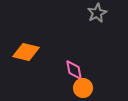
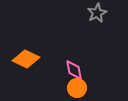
orange diamond: moved 7 px down; rotated 12 degrees clockwise
orange circle: moved 6 px left
